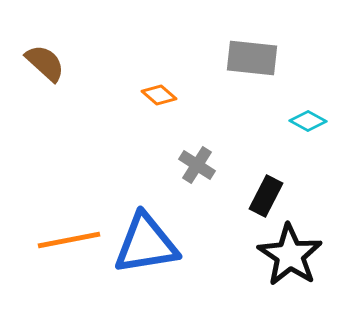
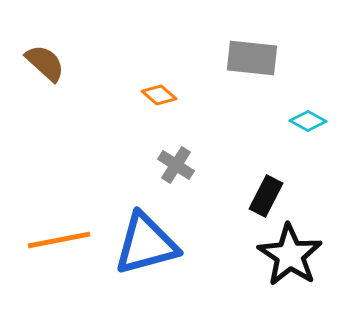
gray cross: moved 21 px left
orange line: moved 10 px left
blue triangle: rotated 6 degrees counterclockwise
